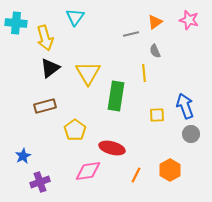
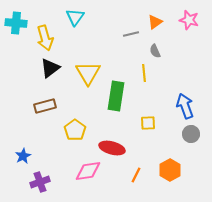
yellow square: moved 9 px left, 8 px down
